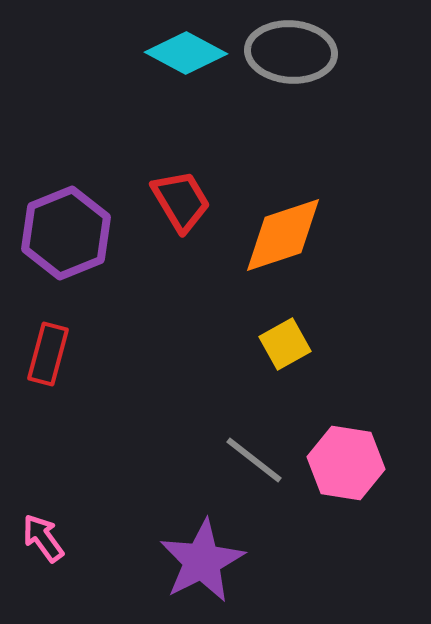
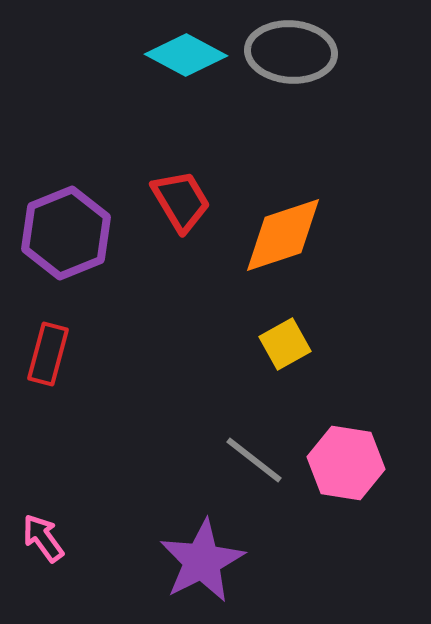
cyan diamond: moved 2 px down
